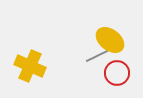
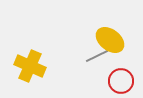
red circle: moved 4 px right, 8 px down
